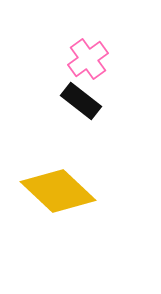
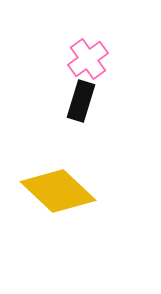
black rectangle: rotated 69 degrees clockwise
